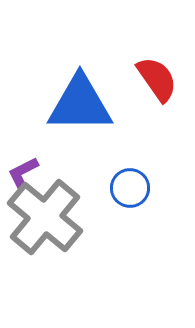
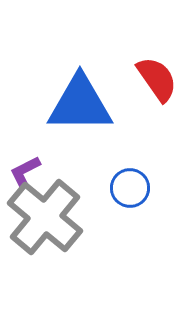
purple L-shape: moved 2 px right, 1 px up
